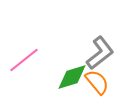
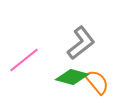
gray L-shape: moved 19 px left, 10 px up
green diamond: rotated 32 degrees clockwise
